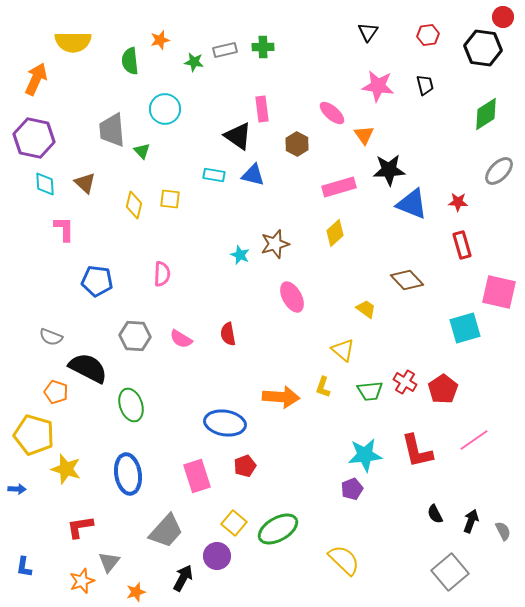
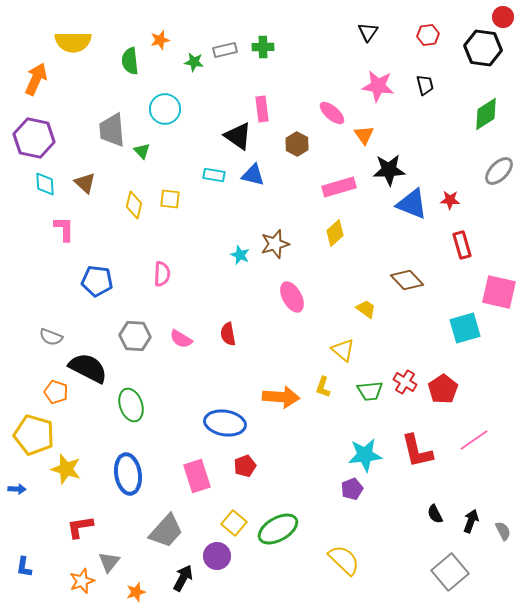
red star at (458, 202): moved 8 px left, 2 px up
